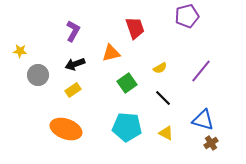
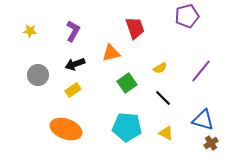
yellow star: moved 10 px right, 20 px up
